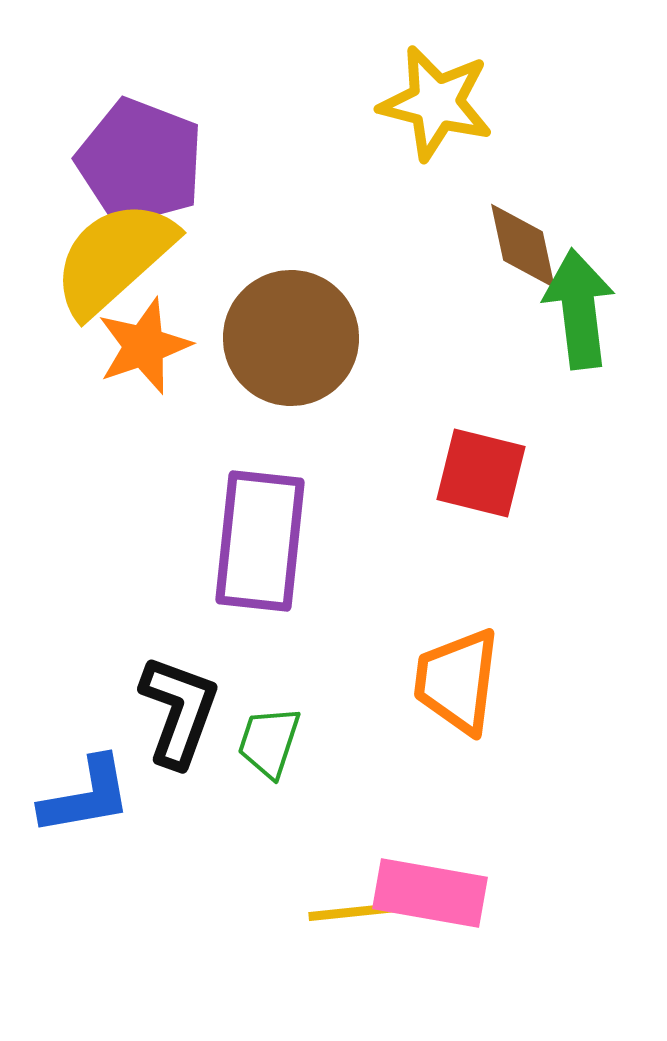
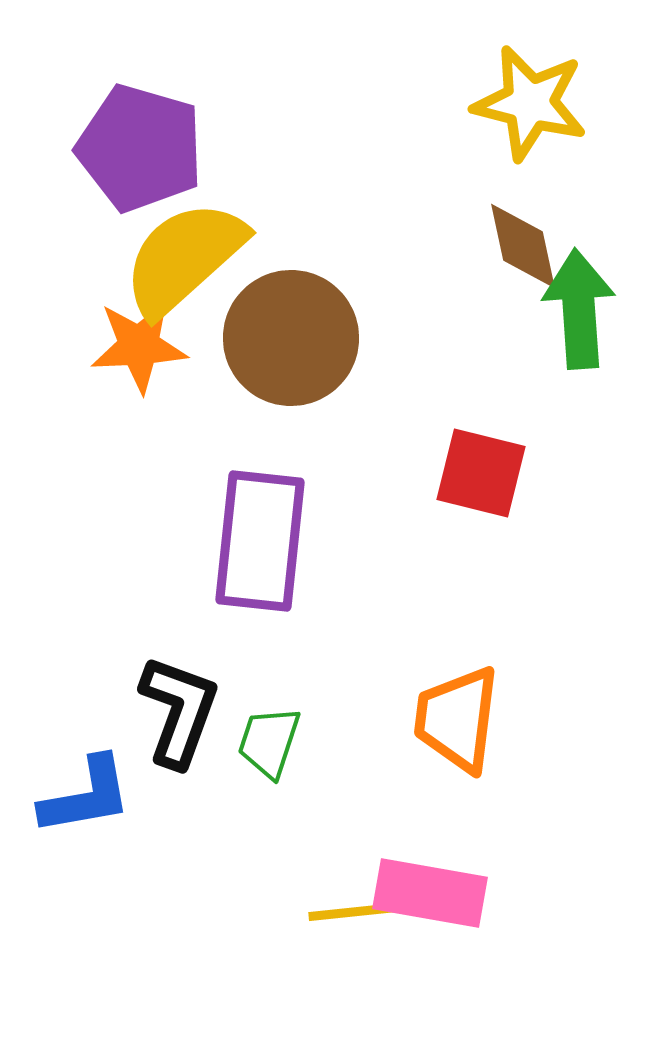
yellow star: moved 94 px right
purple pentagon: moved 14 px up; rotated 5 degrees counterclockwise
yellow semicircle: moved 70 px right
green arrow: rotated 3 degrees clockwise
orange star: moved 5 px left; rotated 16 degrees clockwise
orange trapezoid: moved 38 px down
